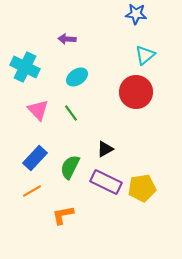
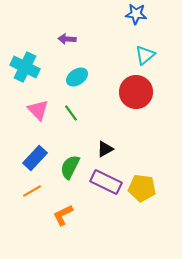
yellow pentagon: rotated 16 degrees clockwise
orange L-shape: rotated 15 degrees counterclockwise
